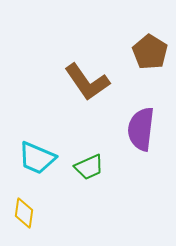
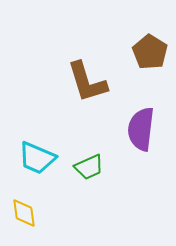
brown L-shape: rotated 18 degrees clockwise
yellow diamond: rotated 16 degrees counterclockwise
